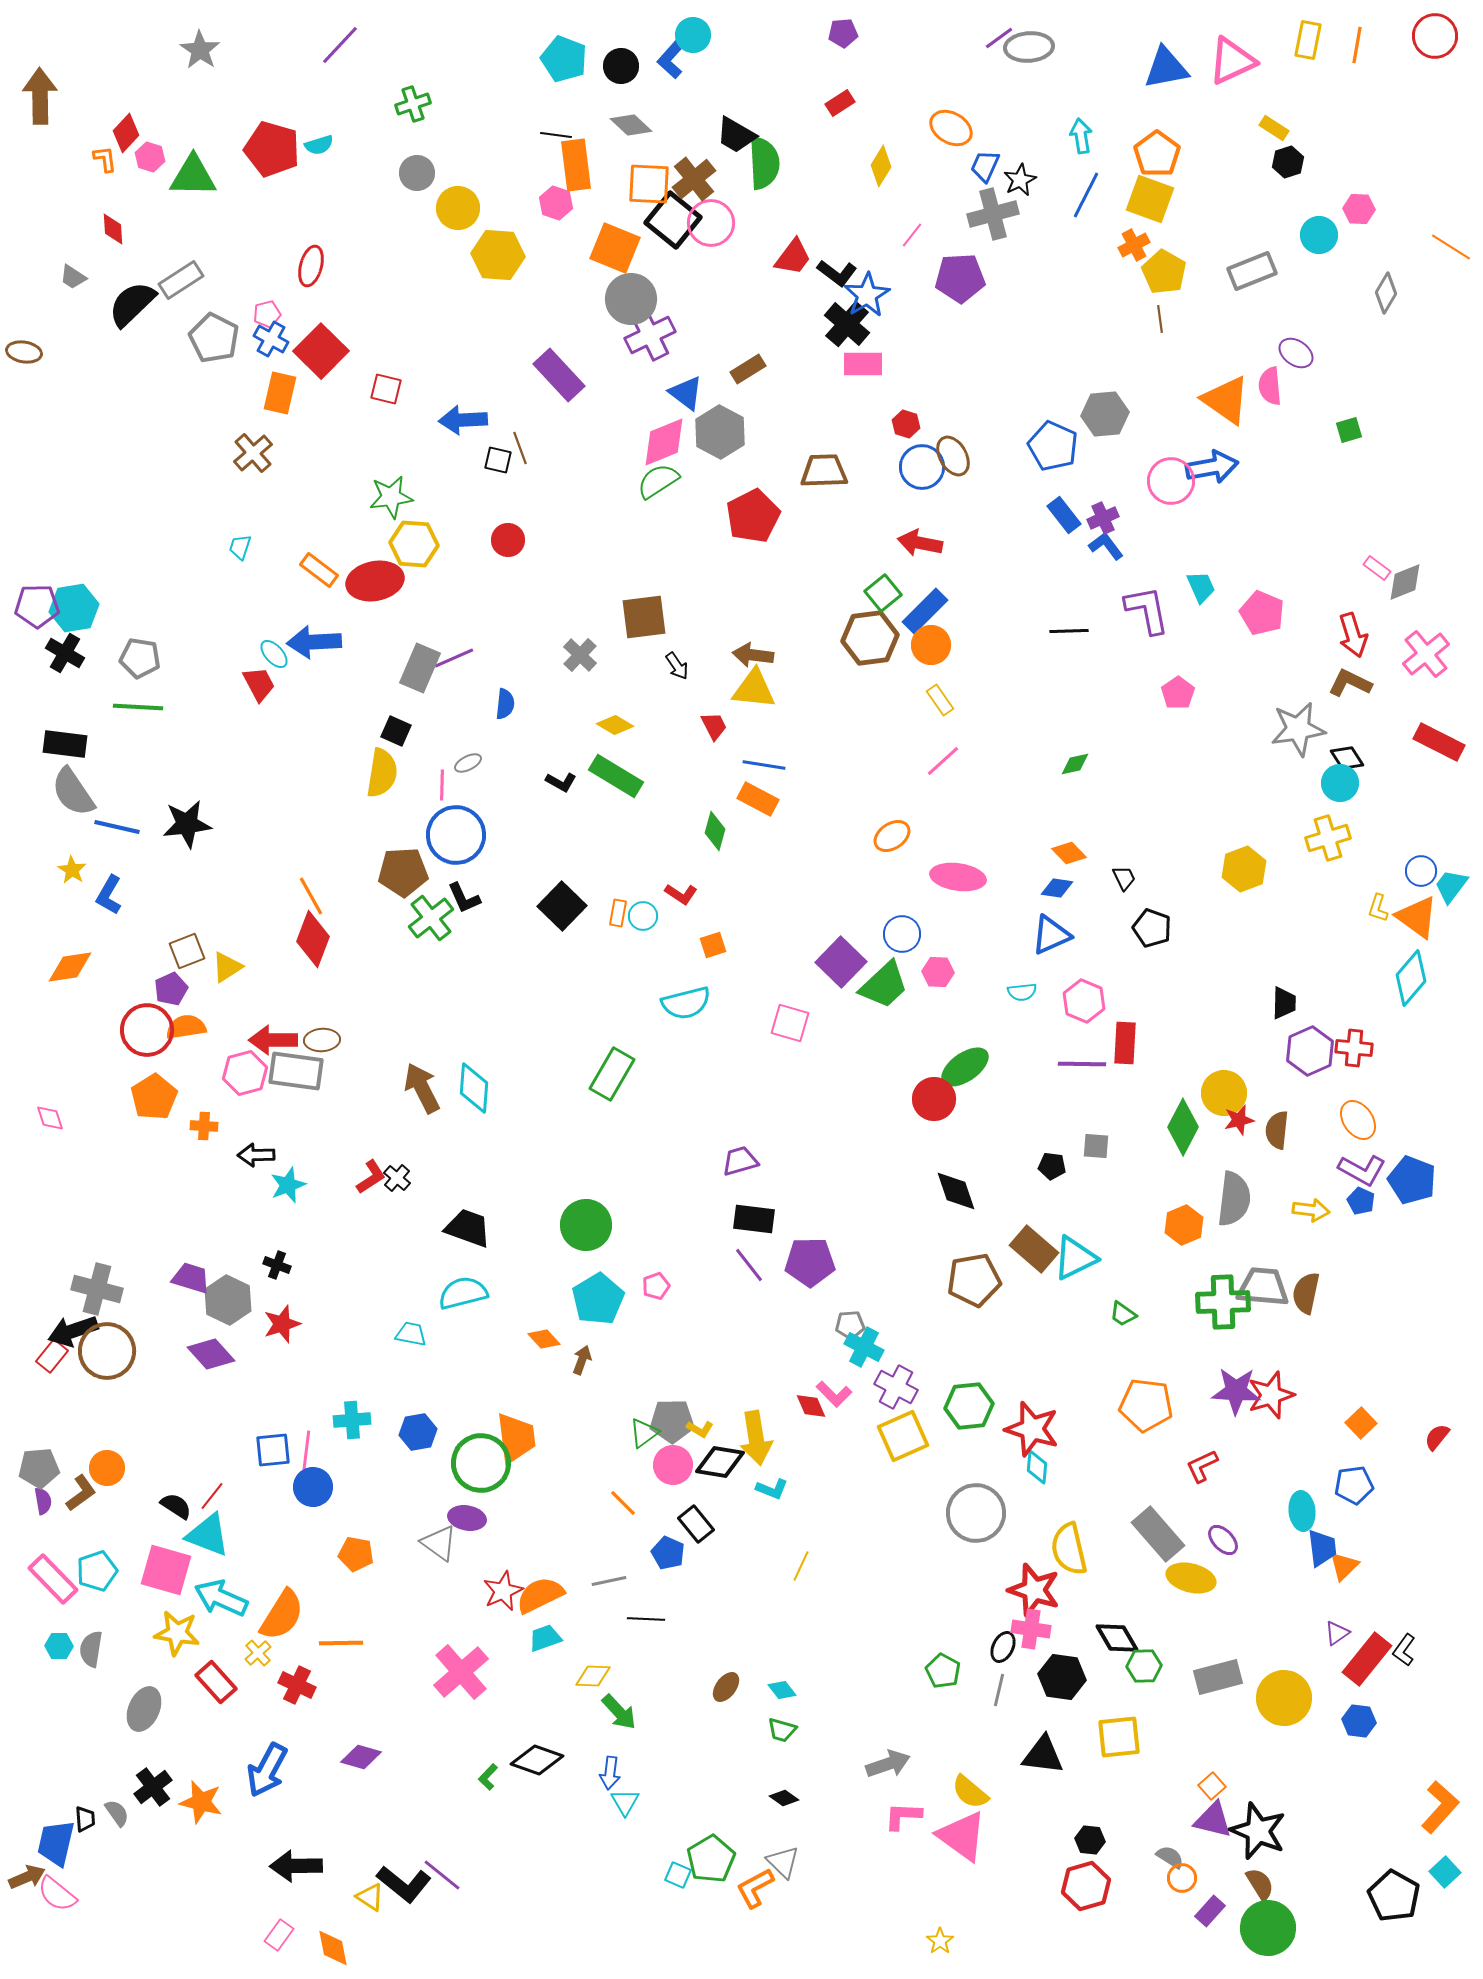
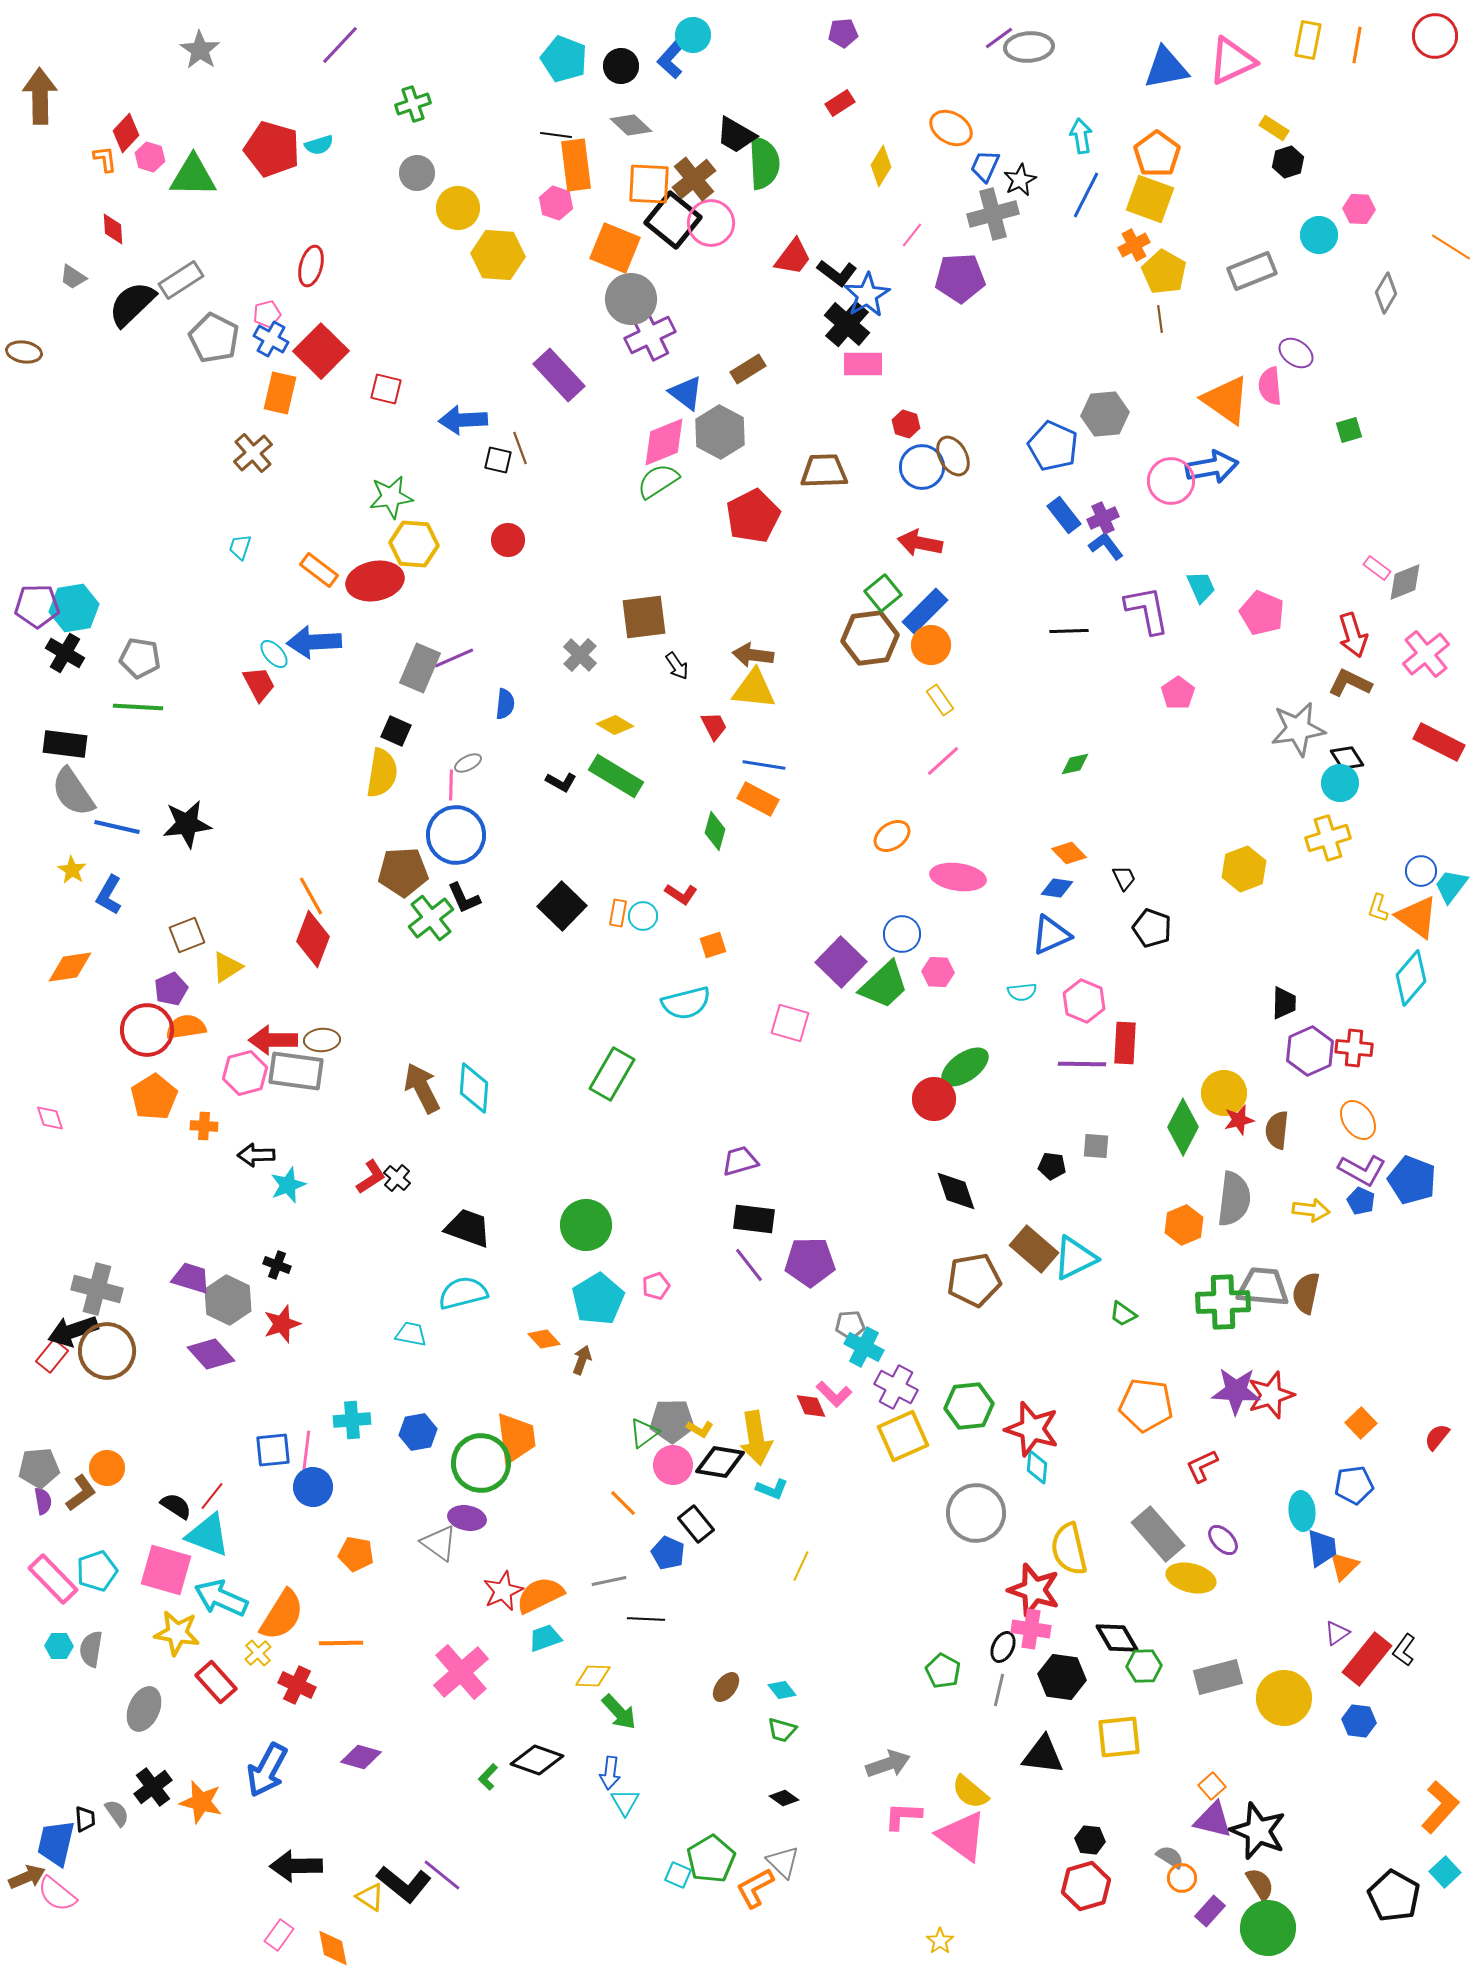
pink line at (442, 785): moved 9 px right
brown square at (187, 951): moved 16 px up
